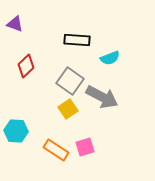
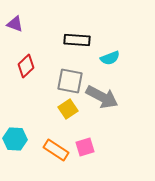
gray square: rotated 24 degrees counterclockwise
cyan hexagon: moved 1 px left, 8 px down
